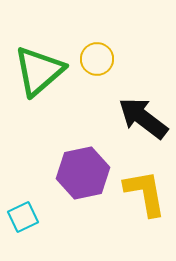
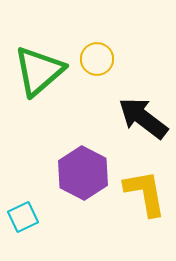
purple hexagon: rotated 21 degrees counterclockwise
